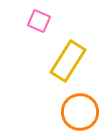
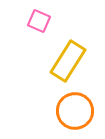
orange circle: moved 5 px left, 1 px up
